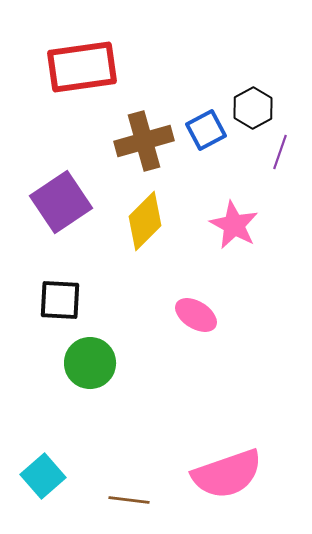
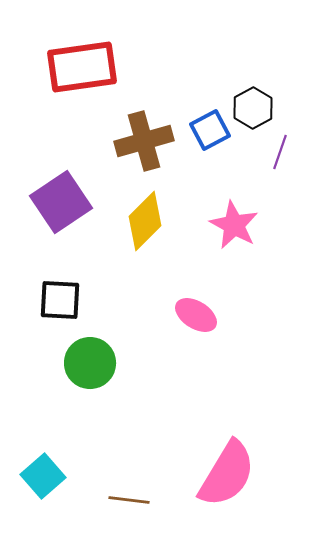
blue square: moved 4 px right
pink semicircle: rotated 40 degrees counterclockwise
